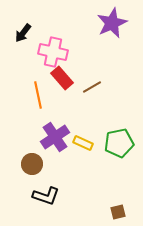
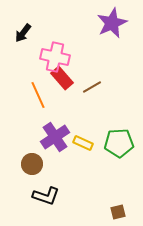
pink cross: moved 2 px right, 5 px down
orange line: rotated 12 degrees counterclockwise
green pentagon: rotated 8 degrees clockwise
